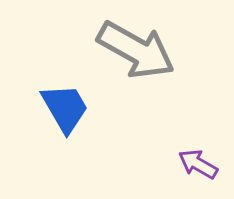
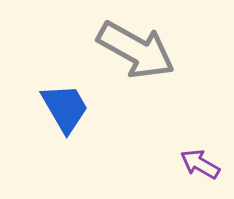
purple arrow: moved 2 px right
